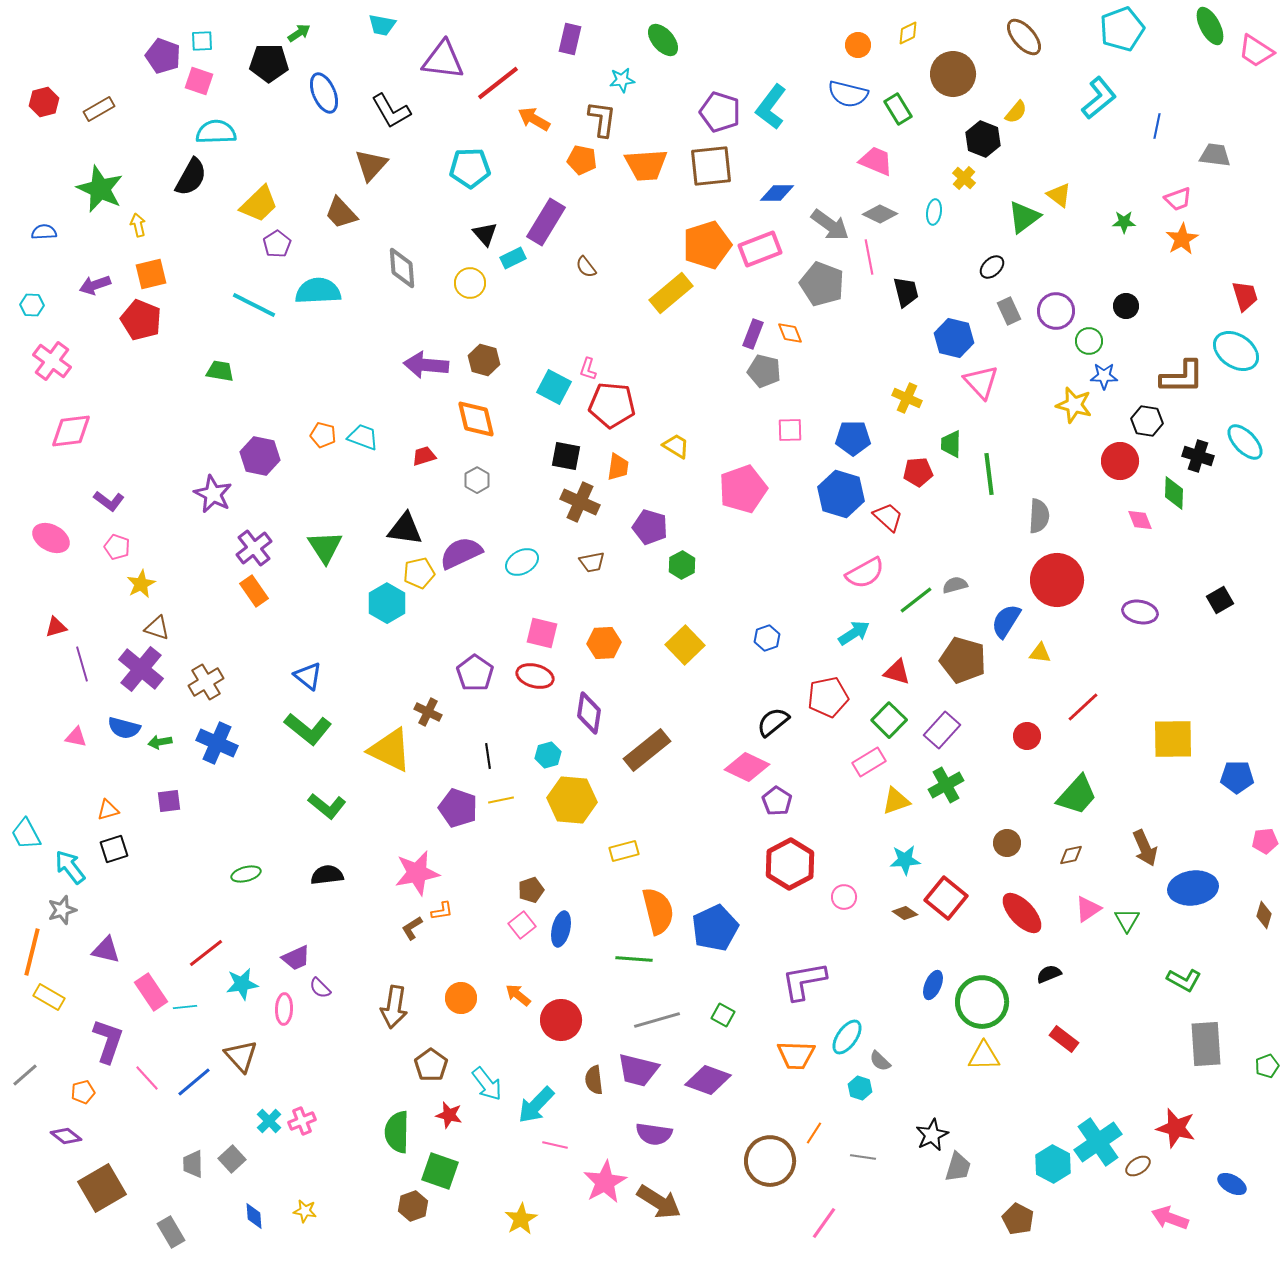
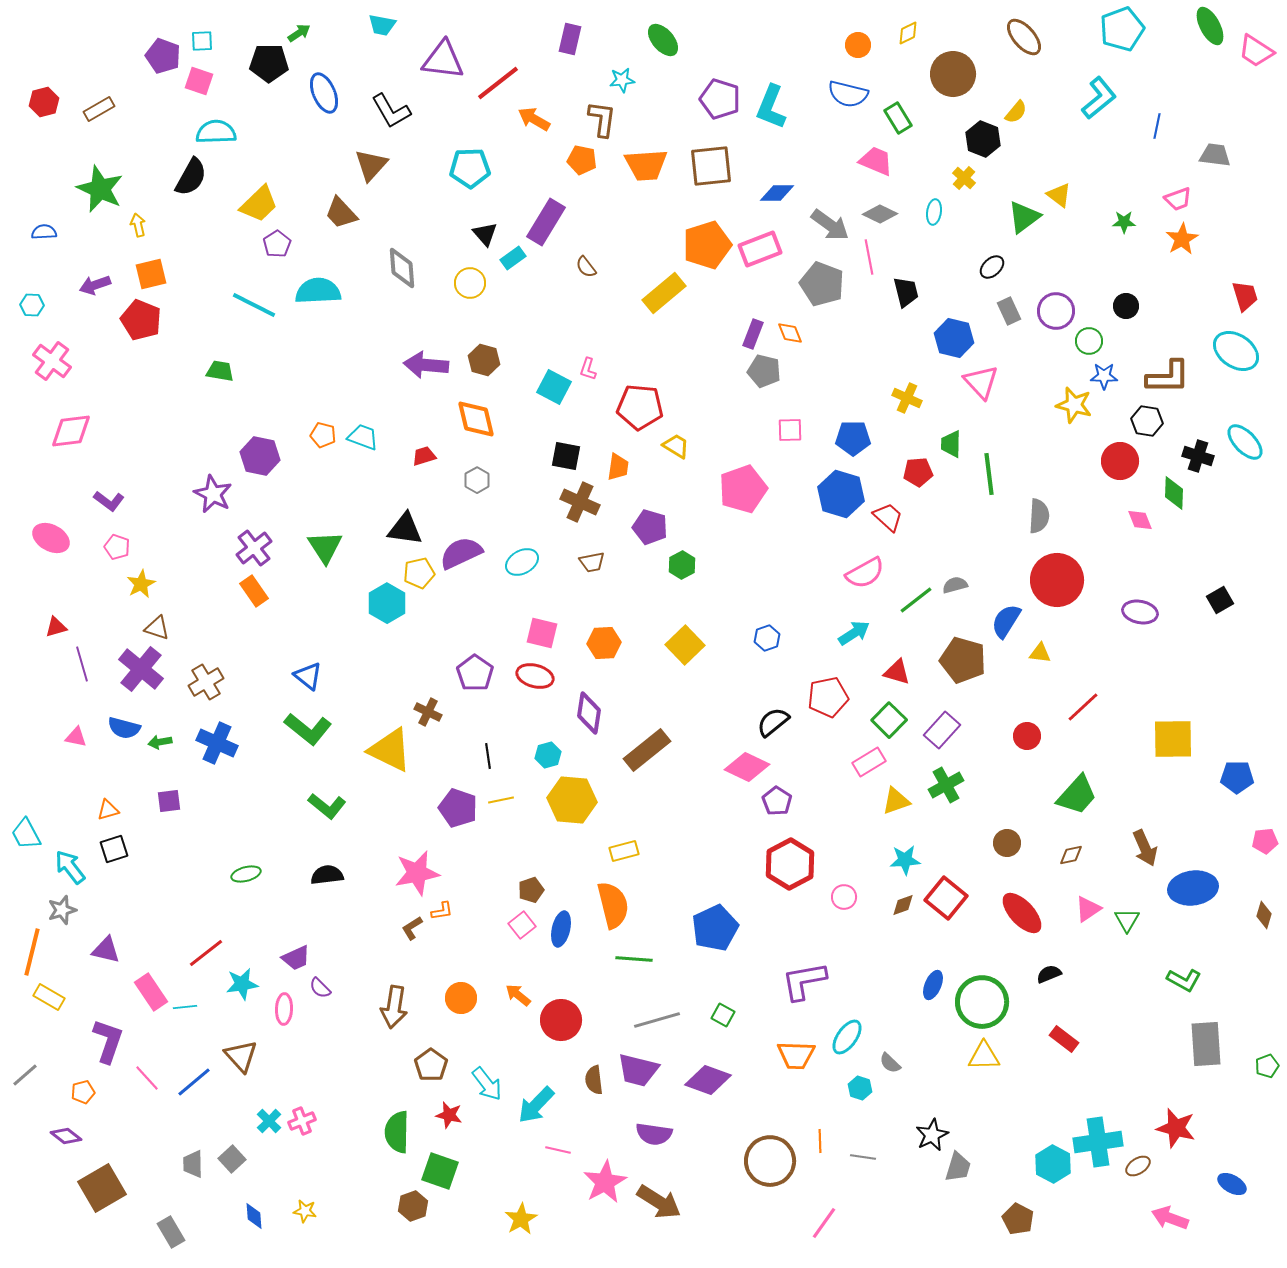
cyan L-shape at (771, 107): rotated 15 degrees counterclockwise
green rectangle at (898, 109): moved 9 px down
purple pentagon at (720, 112): moved 13 px up
cyan rectangle at (513, 258): rotated 10 degrees counterclockwise
yellow rectangle at (671, 293): moved 7 px left
brown L-shape at (1182, 377): moved 14 px left
red pentagon at (612, 405): moved 28 px right, 2 px down
orange semicircle at (658, 911): moved 45 px left, 6 px up
brown diamond at (905, 913): moved 2 px left, 8 px up; rotated 55 degrees counterclockwise
gray semicircle at (880, 1061): moved 10 px right, 2 px down
orange line at (814, 1133): moved 6 px right, 8 px down; rotated 35 degrees counterclockwise
cyan cross at (1098, 1142): rotated 27 degrees clockwise
pink line at (555, 1145): moved 3 px right, 5 px down
